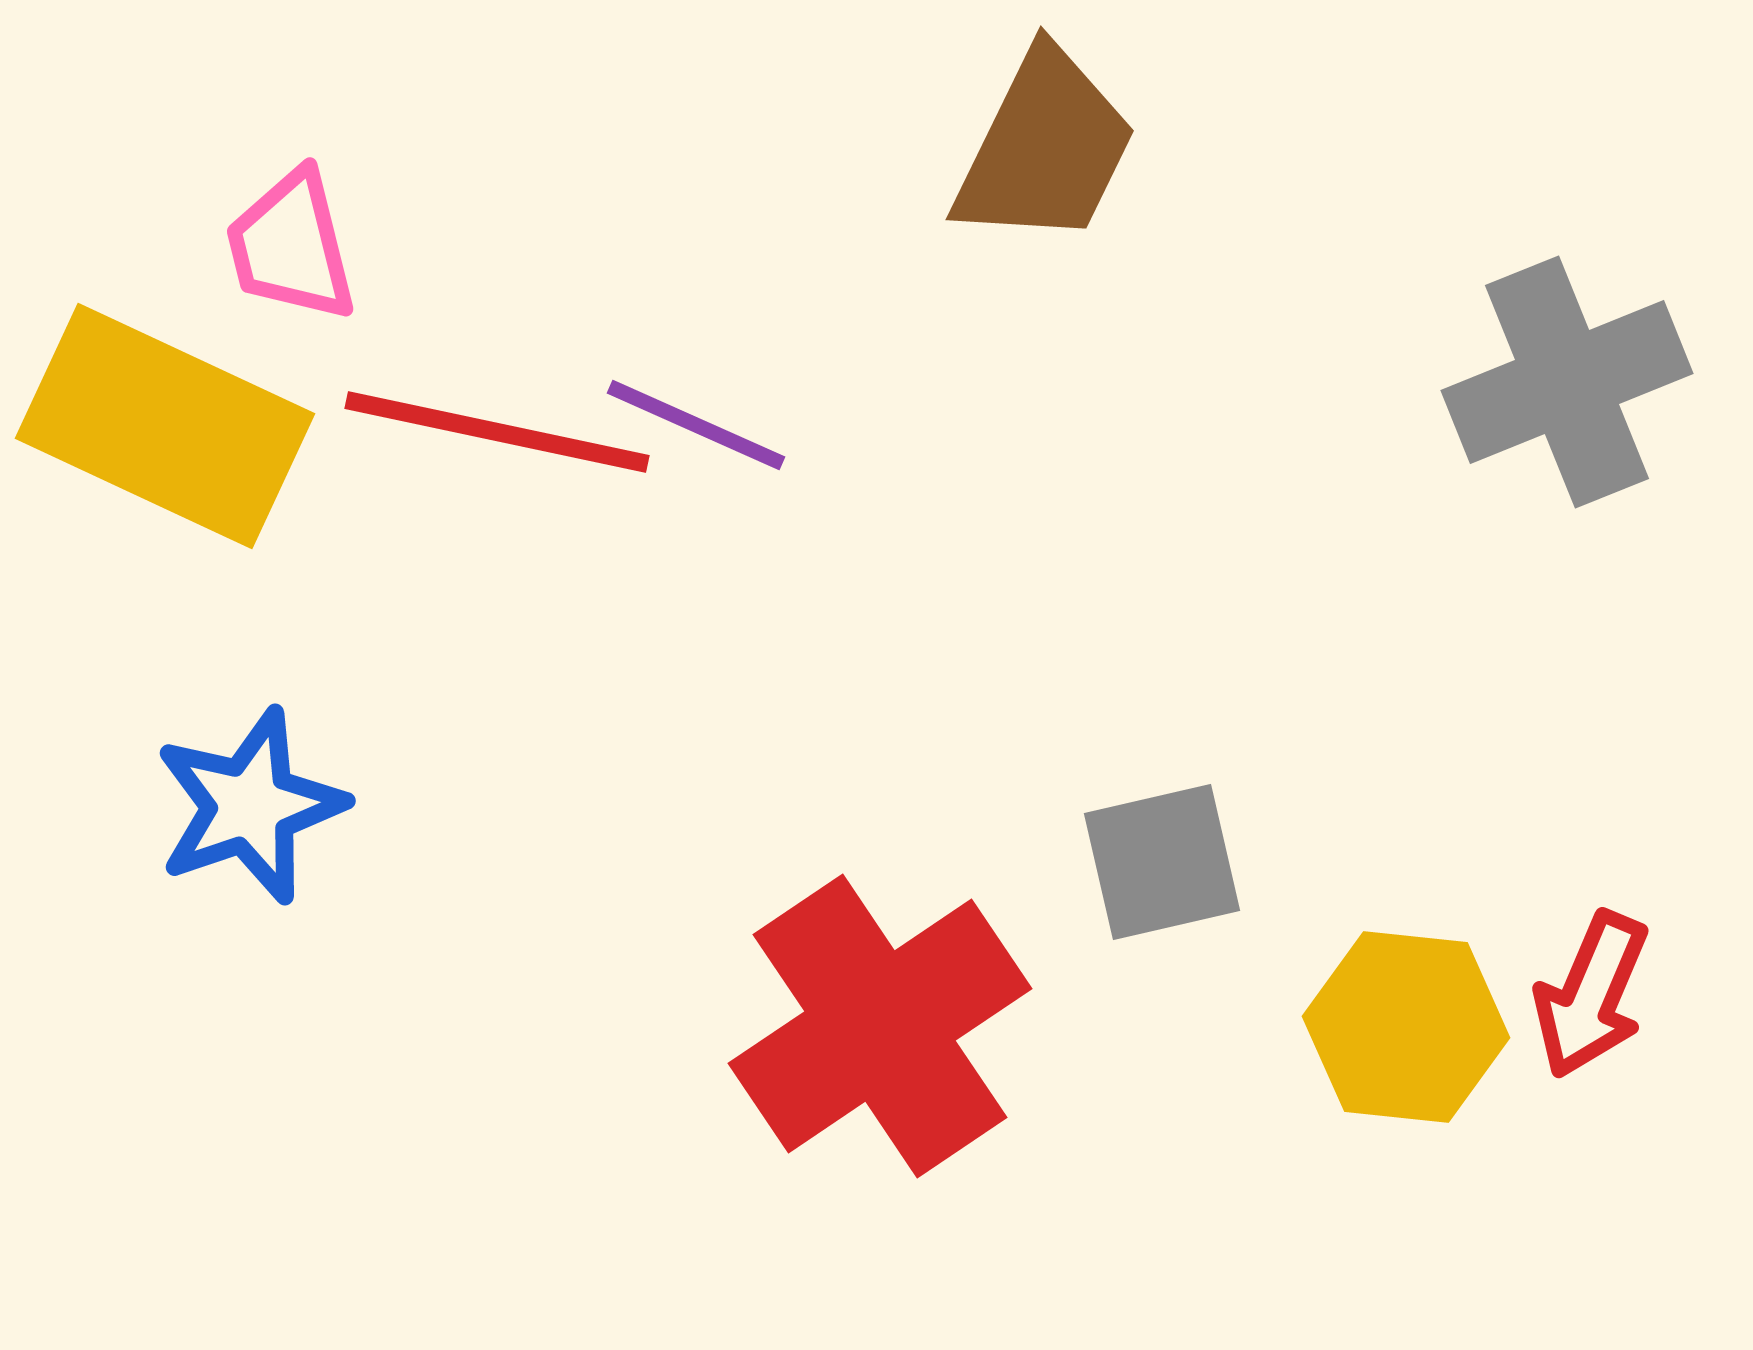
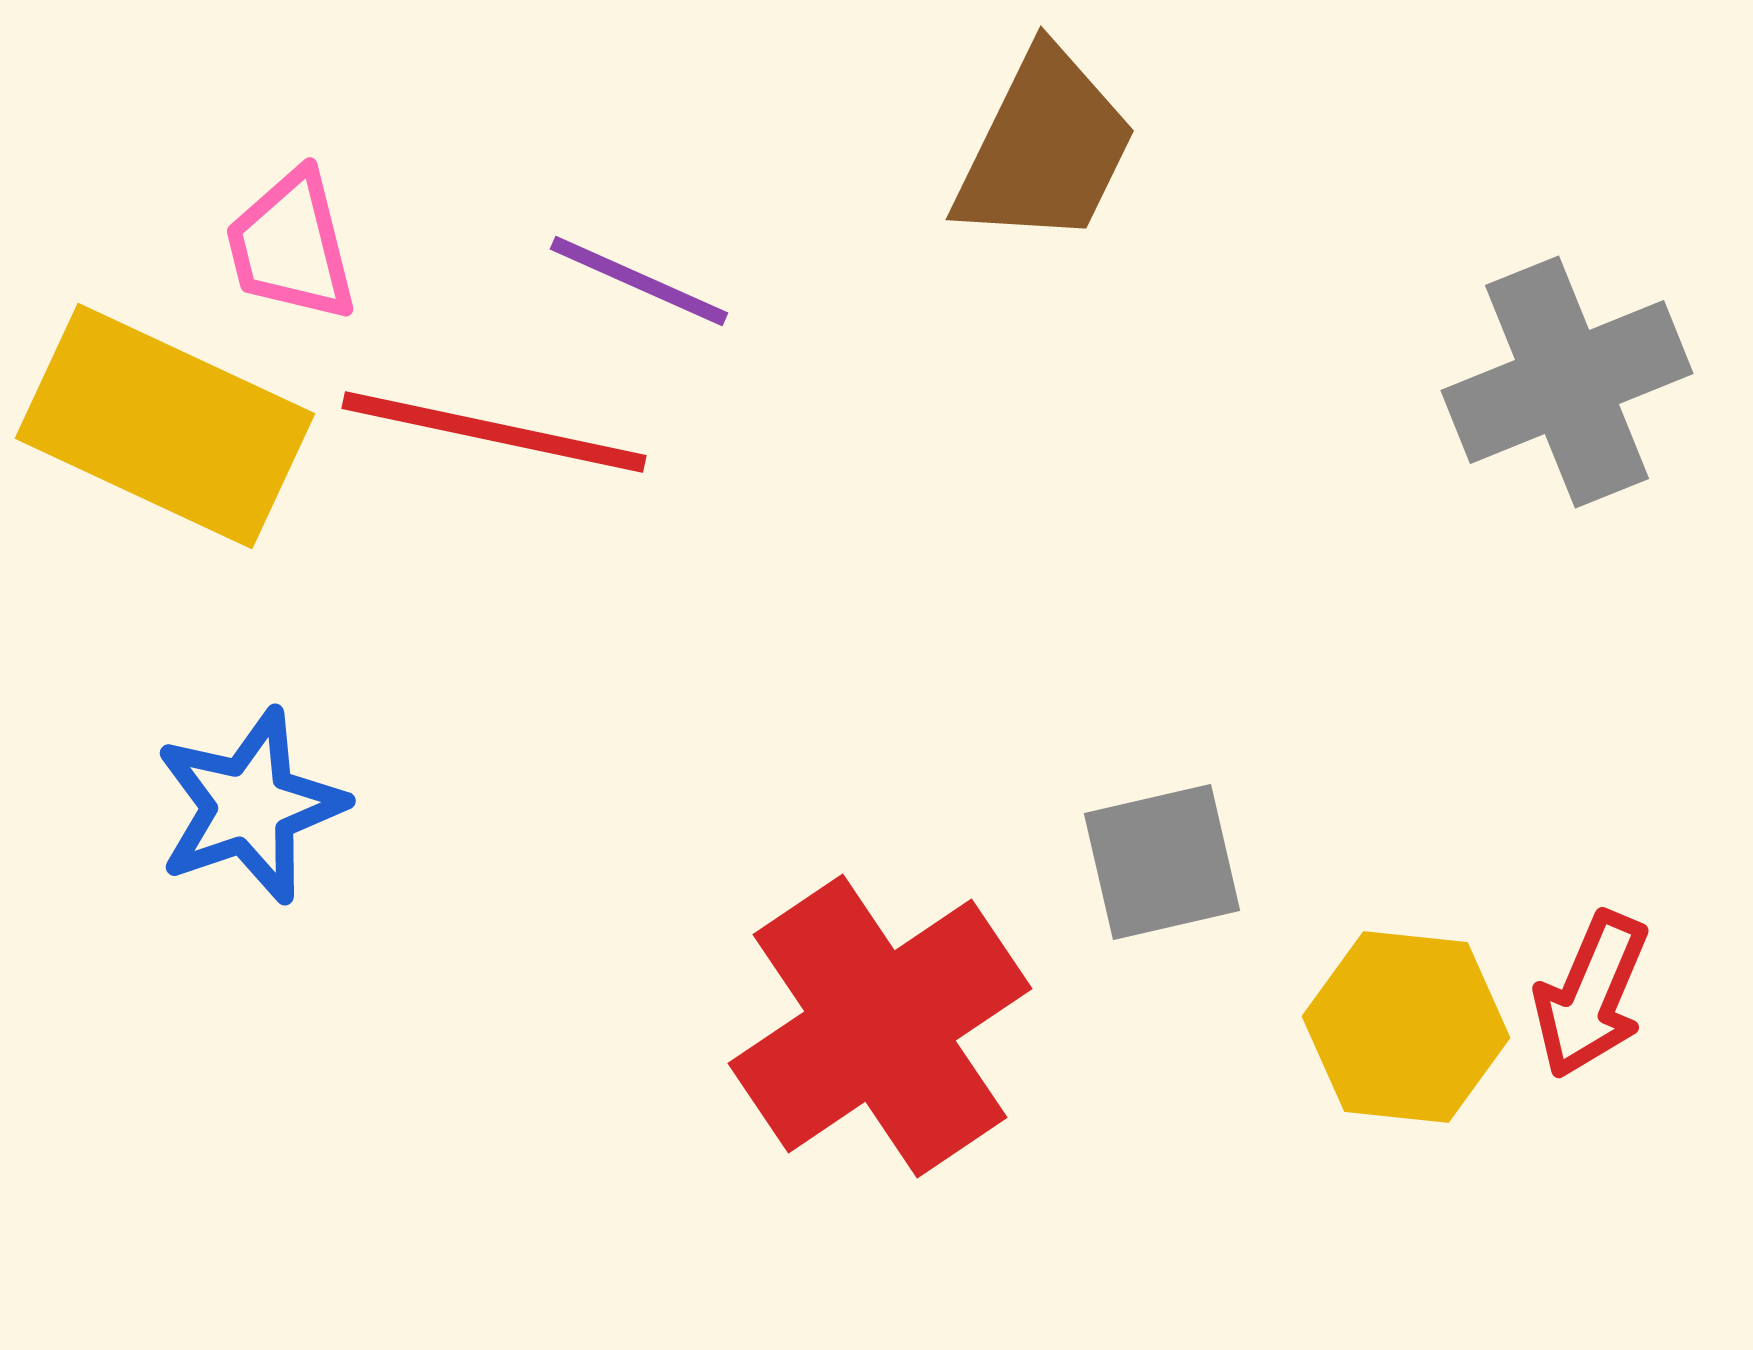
purple line: moved 57 px left, 144 px up
red line: moved 3 px left
